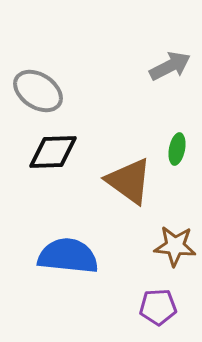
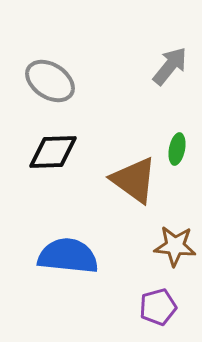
gray arrow: rotated 24 degrees counterclockwise
gray ellipse: moved 12 px right, 10 px up
brown triangle: moved 5 px right, 1 px up
purple pentagon: rotated 12 degrees counterclockwise
